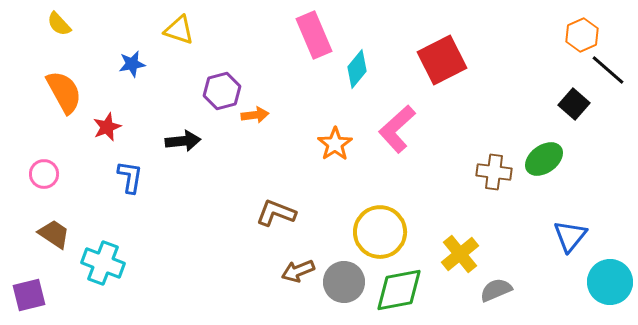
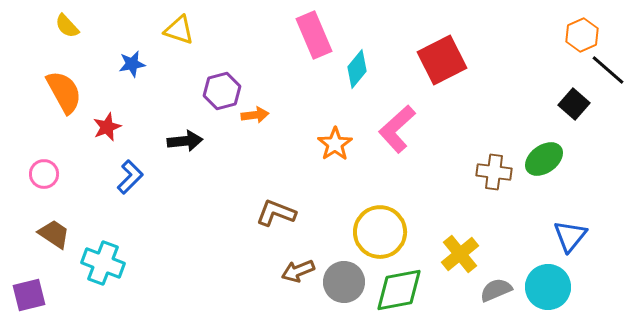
yellow semicircle: moved 8 px right, 2 px down
black arrow: moved 2 px right
blue L-shape: rotated 36 degrees clockwise
cyan circle: moved 62 px left, 5 px down
